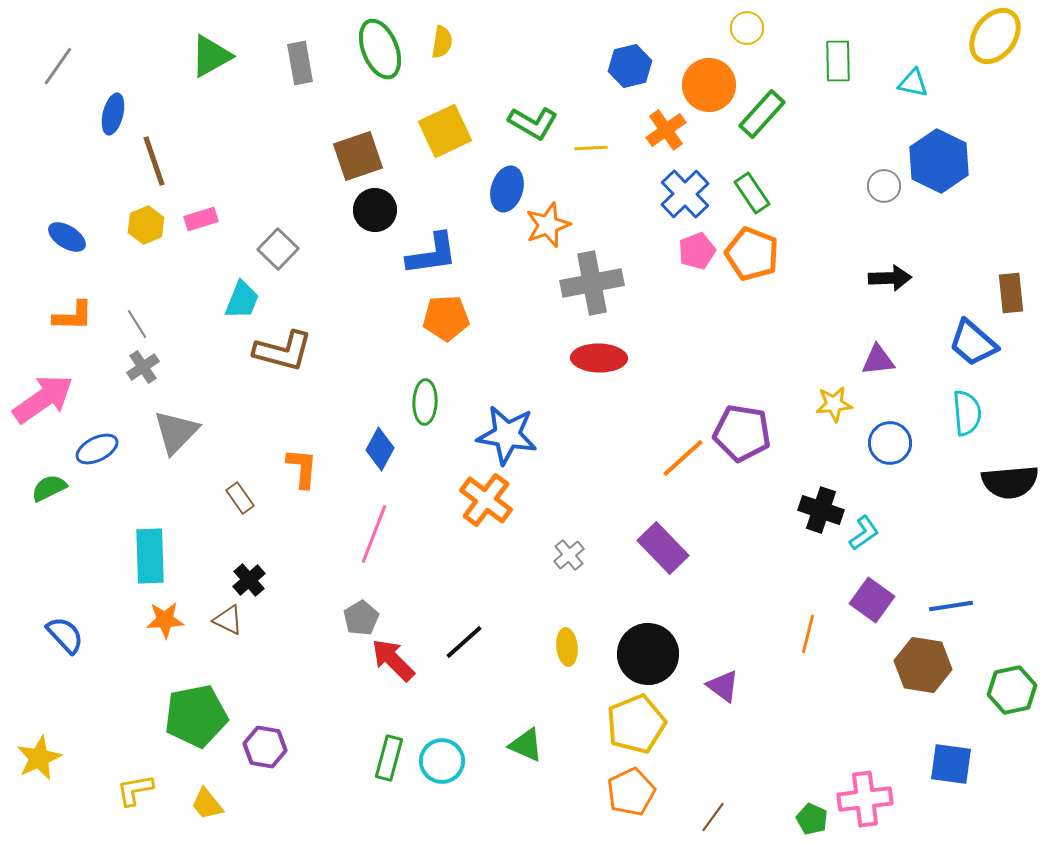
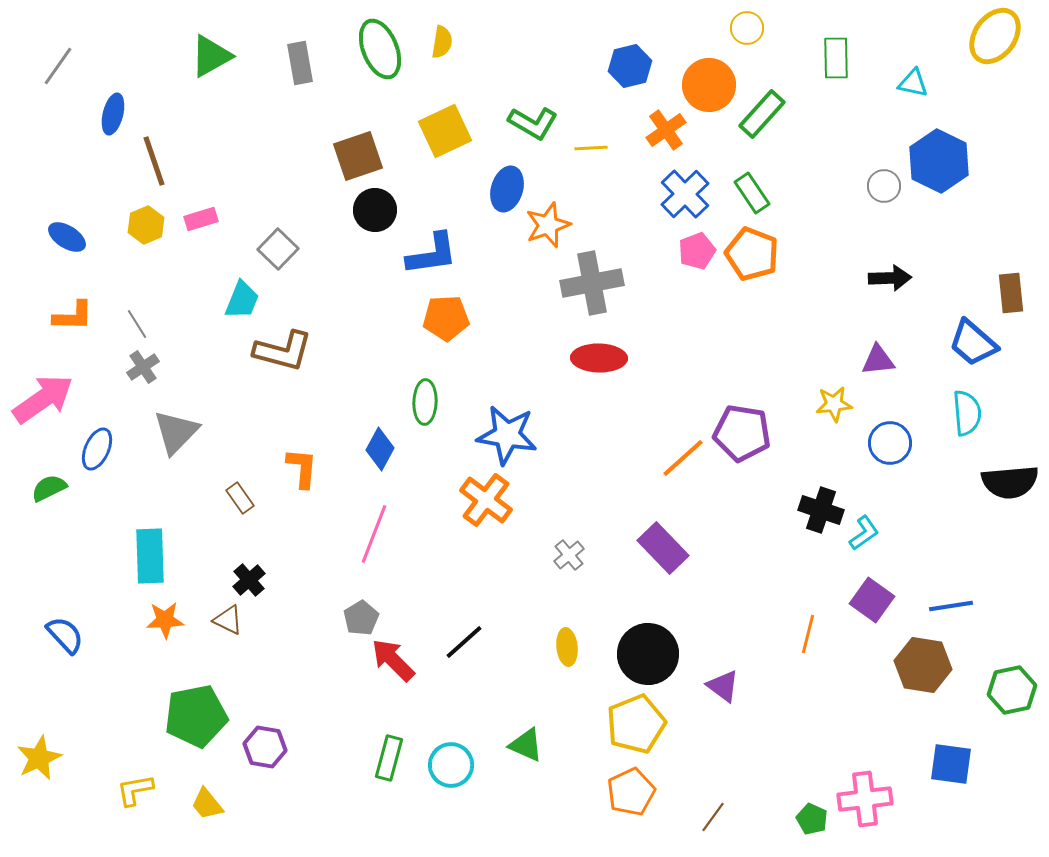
green rectangle at (838, 61): moved 2 px left, 3 px up
blue ellipse at (97, 449): rotated 39 degrees counterclockwise
cyan circle at (442, 761): moved 9 px right, 4 px down
